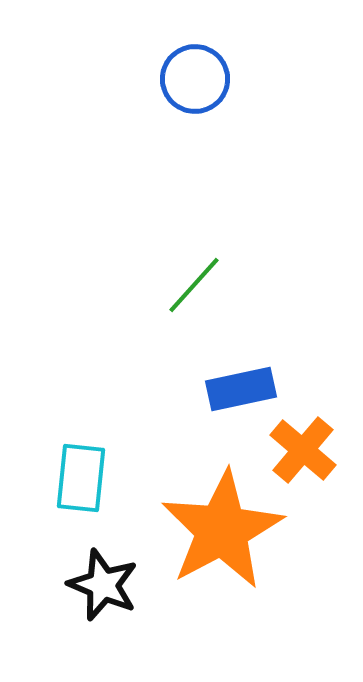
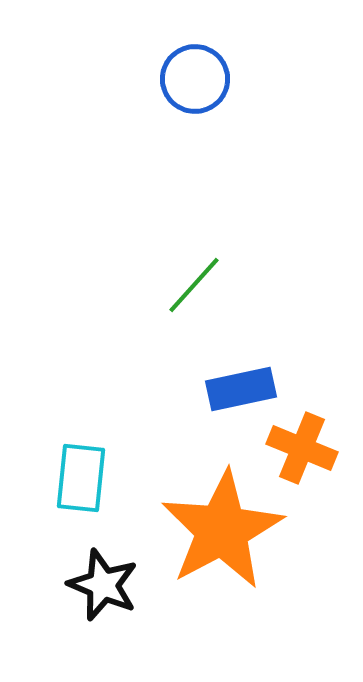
orange cross: moved 1 px left, 2 px up; rotated 18 degrees counterclockwise
